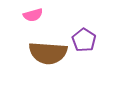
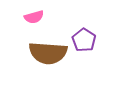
pink semicircle: moved 1 px right, 2 px down
